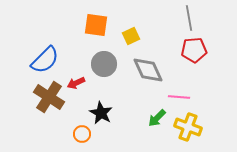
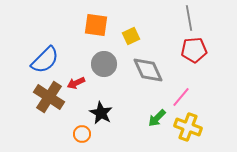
pink line: moved 2 px right; rotated 55 degrees counterclockwise
